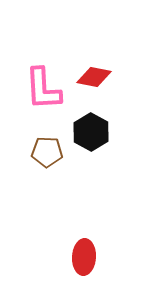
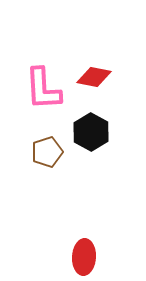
brown pentagon: rotated 20 degrees counterclockwise
